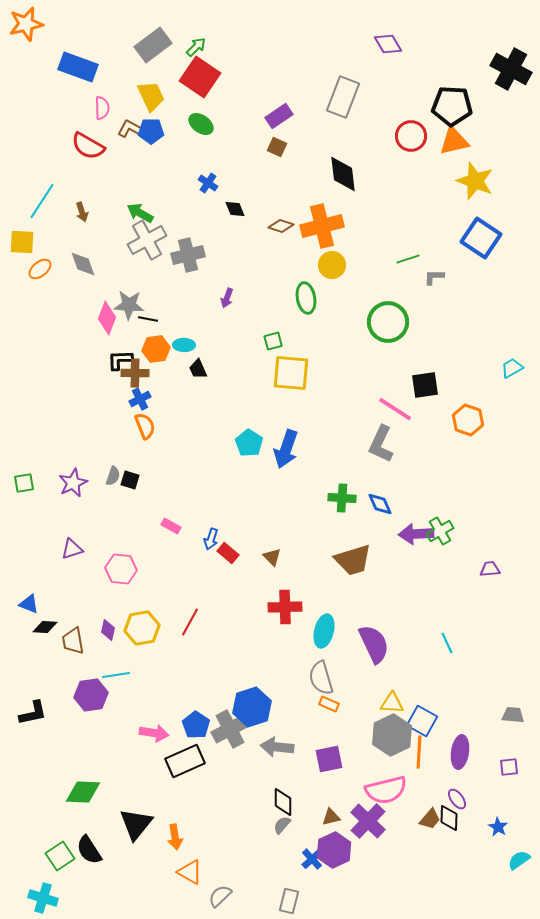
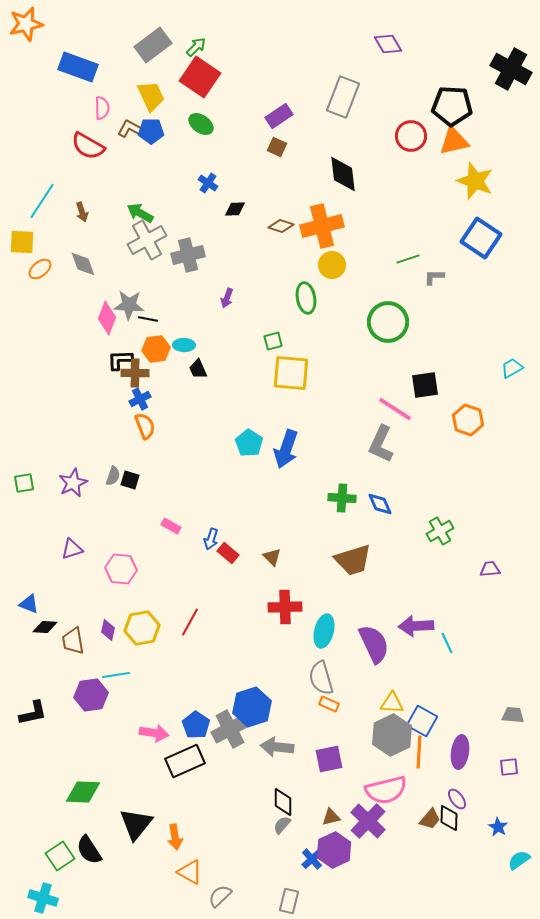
black diamond at (235, 209): rotated 70 degrees counterclockwise
purple arrow at (416, 534): moved 92 px down
